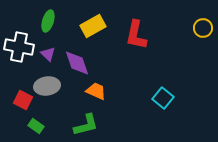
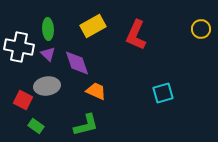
green ellipse: moved 8 px down; rotated 20 degrees counterclockwise
yellow circle: moved 2 px left, 1 px down
red L-shape: rotated 12 degrees clockwise
cyan square: moved 5 px up; rotated 35 degrees clockwise
